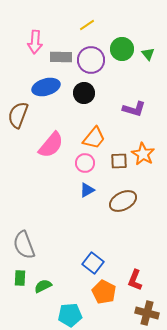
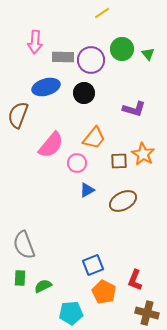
yellow line: moved 15 px right, 12 px up
gray rectangle: moved 2 px right
pink circle: moved 8 px left
blue square: moved 2 px down; rotated 30 degrees clockwise
cyan pentagon: moved 1 px right, 2 px up
